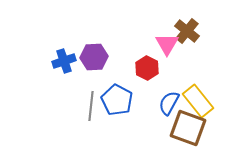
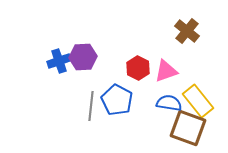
pink triangle: moved 1 px left, 27 px down; rotated 40 degrees clockwise
purple hexagon: moved 11 px left
blue cross: moved 5 px left
red hexagon: moved 9 px left
blue semicircle: rotated 70 degrees clockwise
